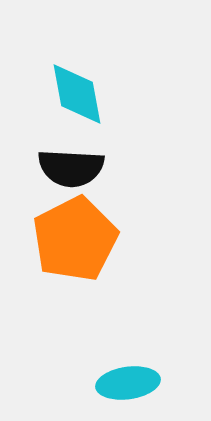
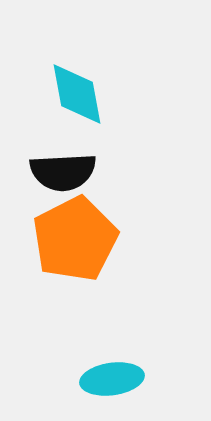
black semicircle: moved 8 px left, 4 px down; rotated 6 degrees counterclockwise
cyan ellipse: moved 16 px left, 4 px up
